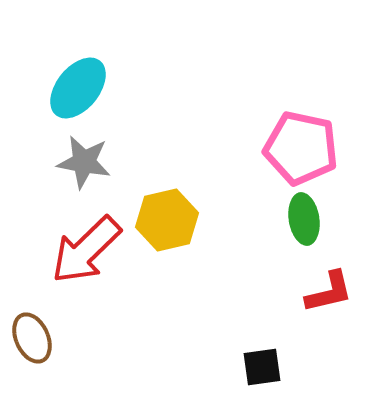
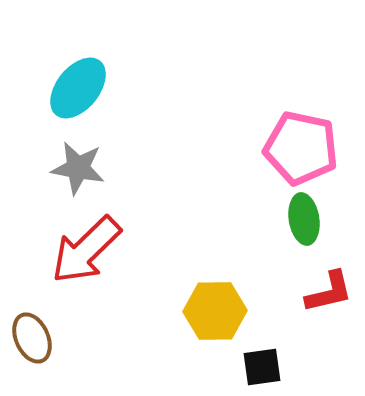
gray star: moved 6 px left, 6 px down
yellow hexagon: moved 48 px right, 91 px down; rotated 12 degrees clockwise
